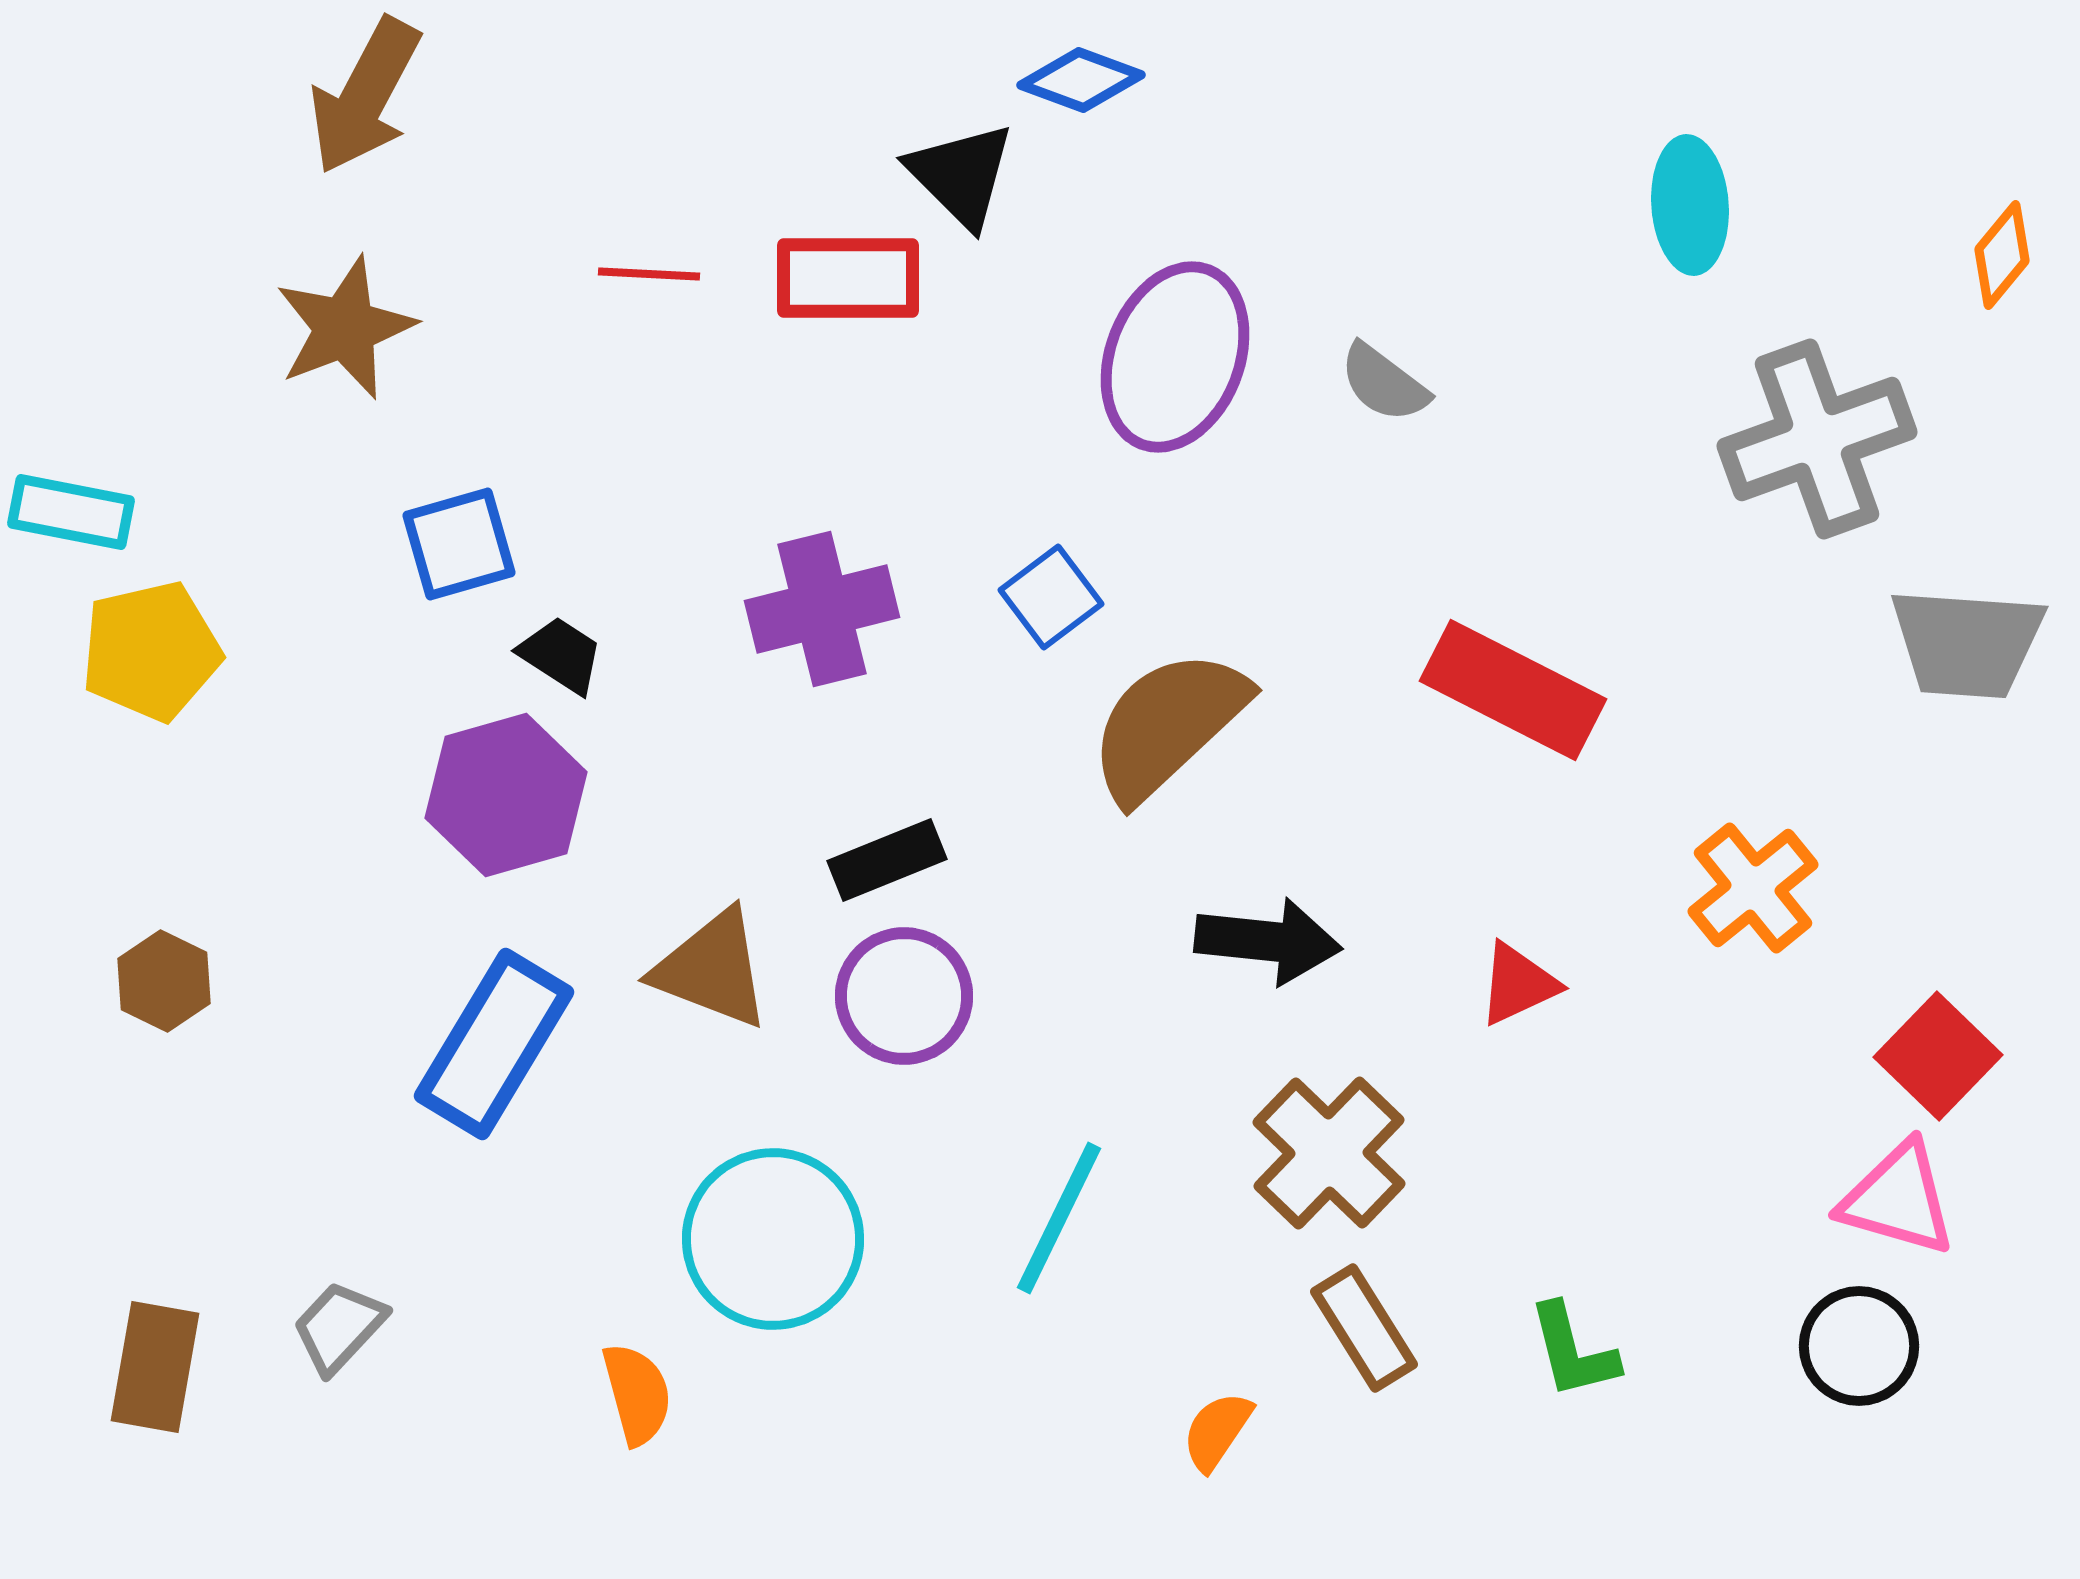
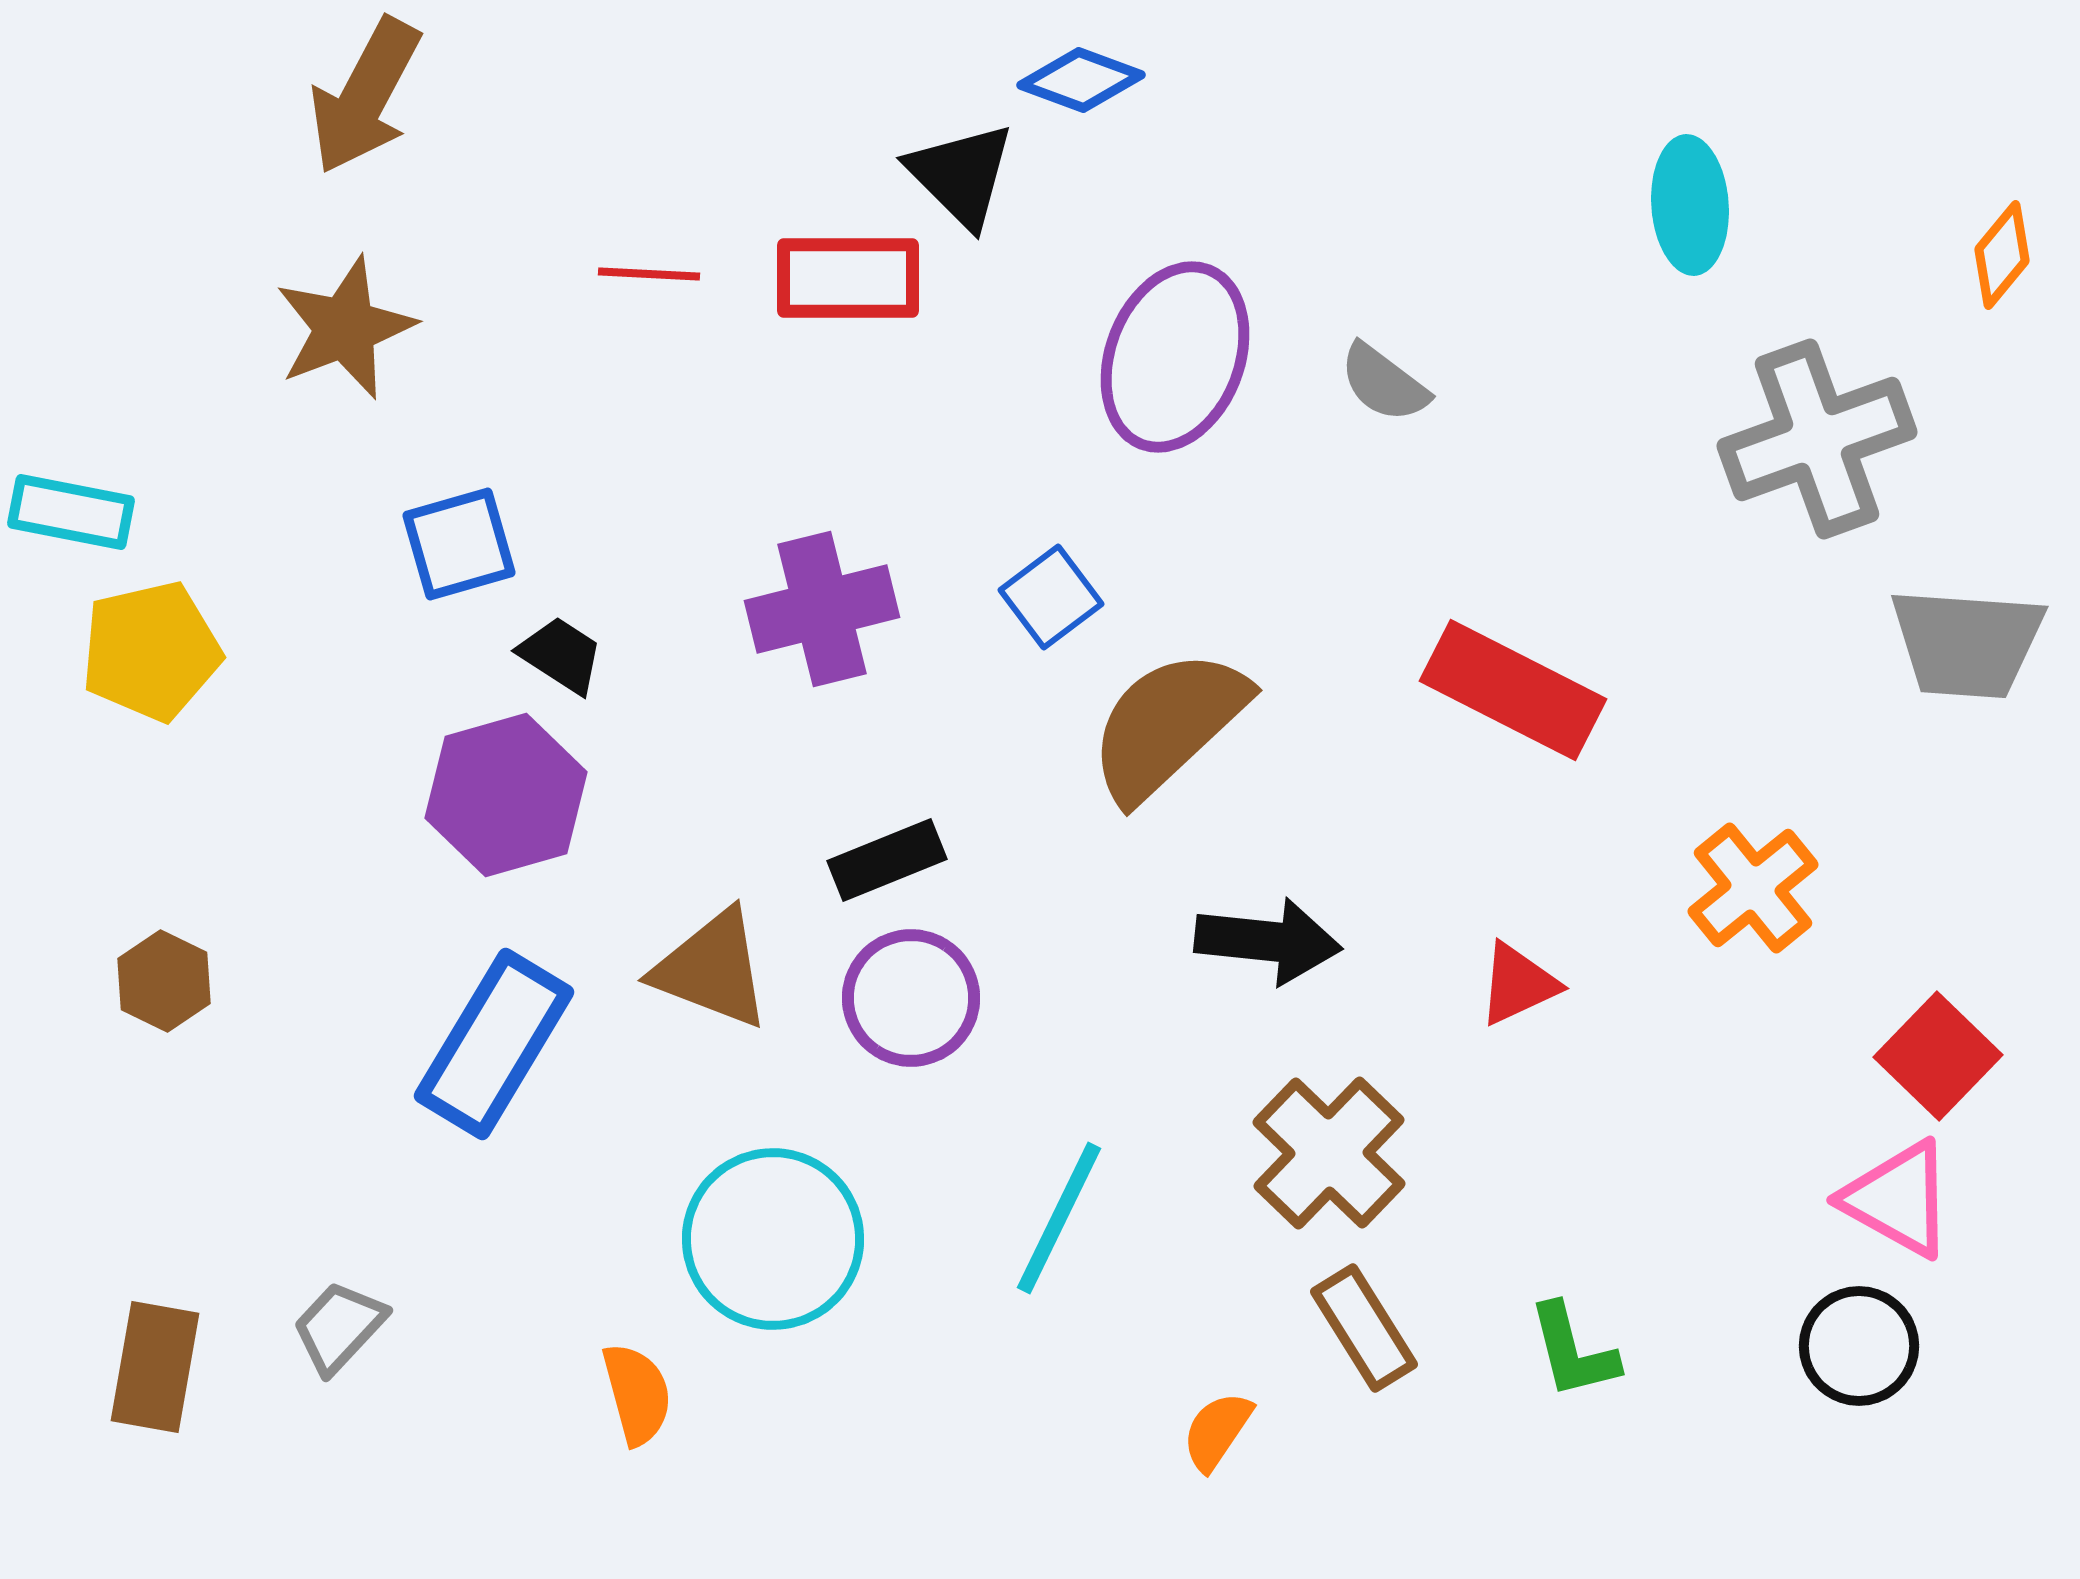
purple circle at (904, 996): moved 7 px right, 2 px down
pink triangle at (1898, 1199): rotated 13 degrees clockwise
